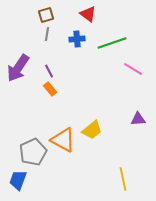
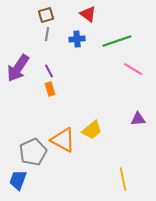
green line: moved 5 px right, 2 px up
orange rectangle: rotated 24 degrees clockwise
